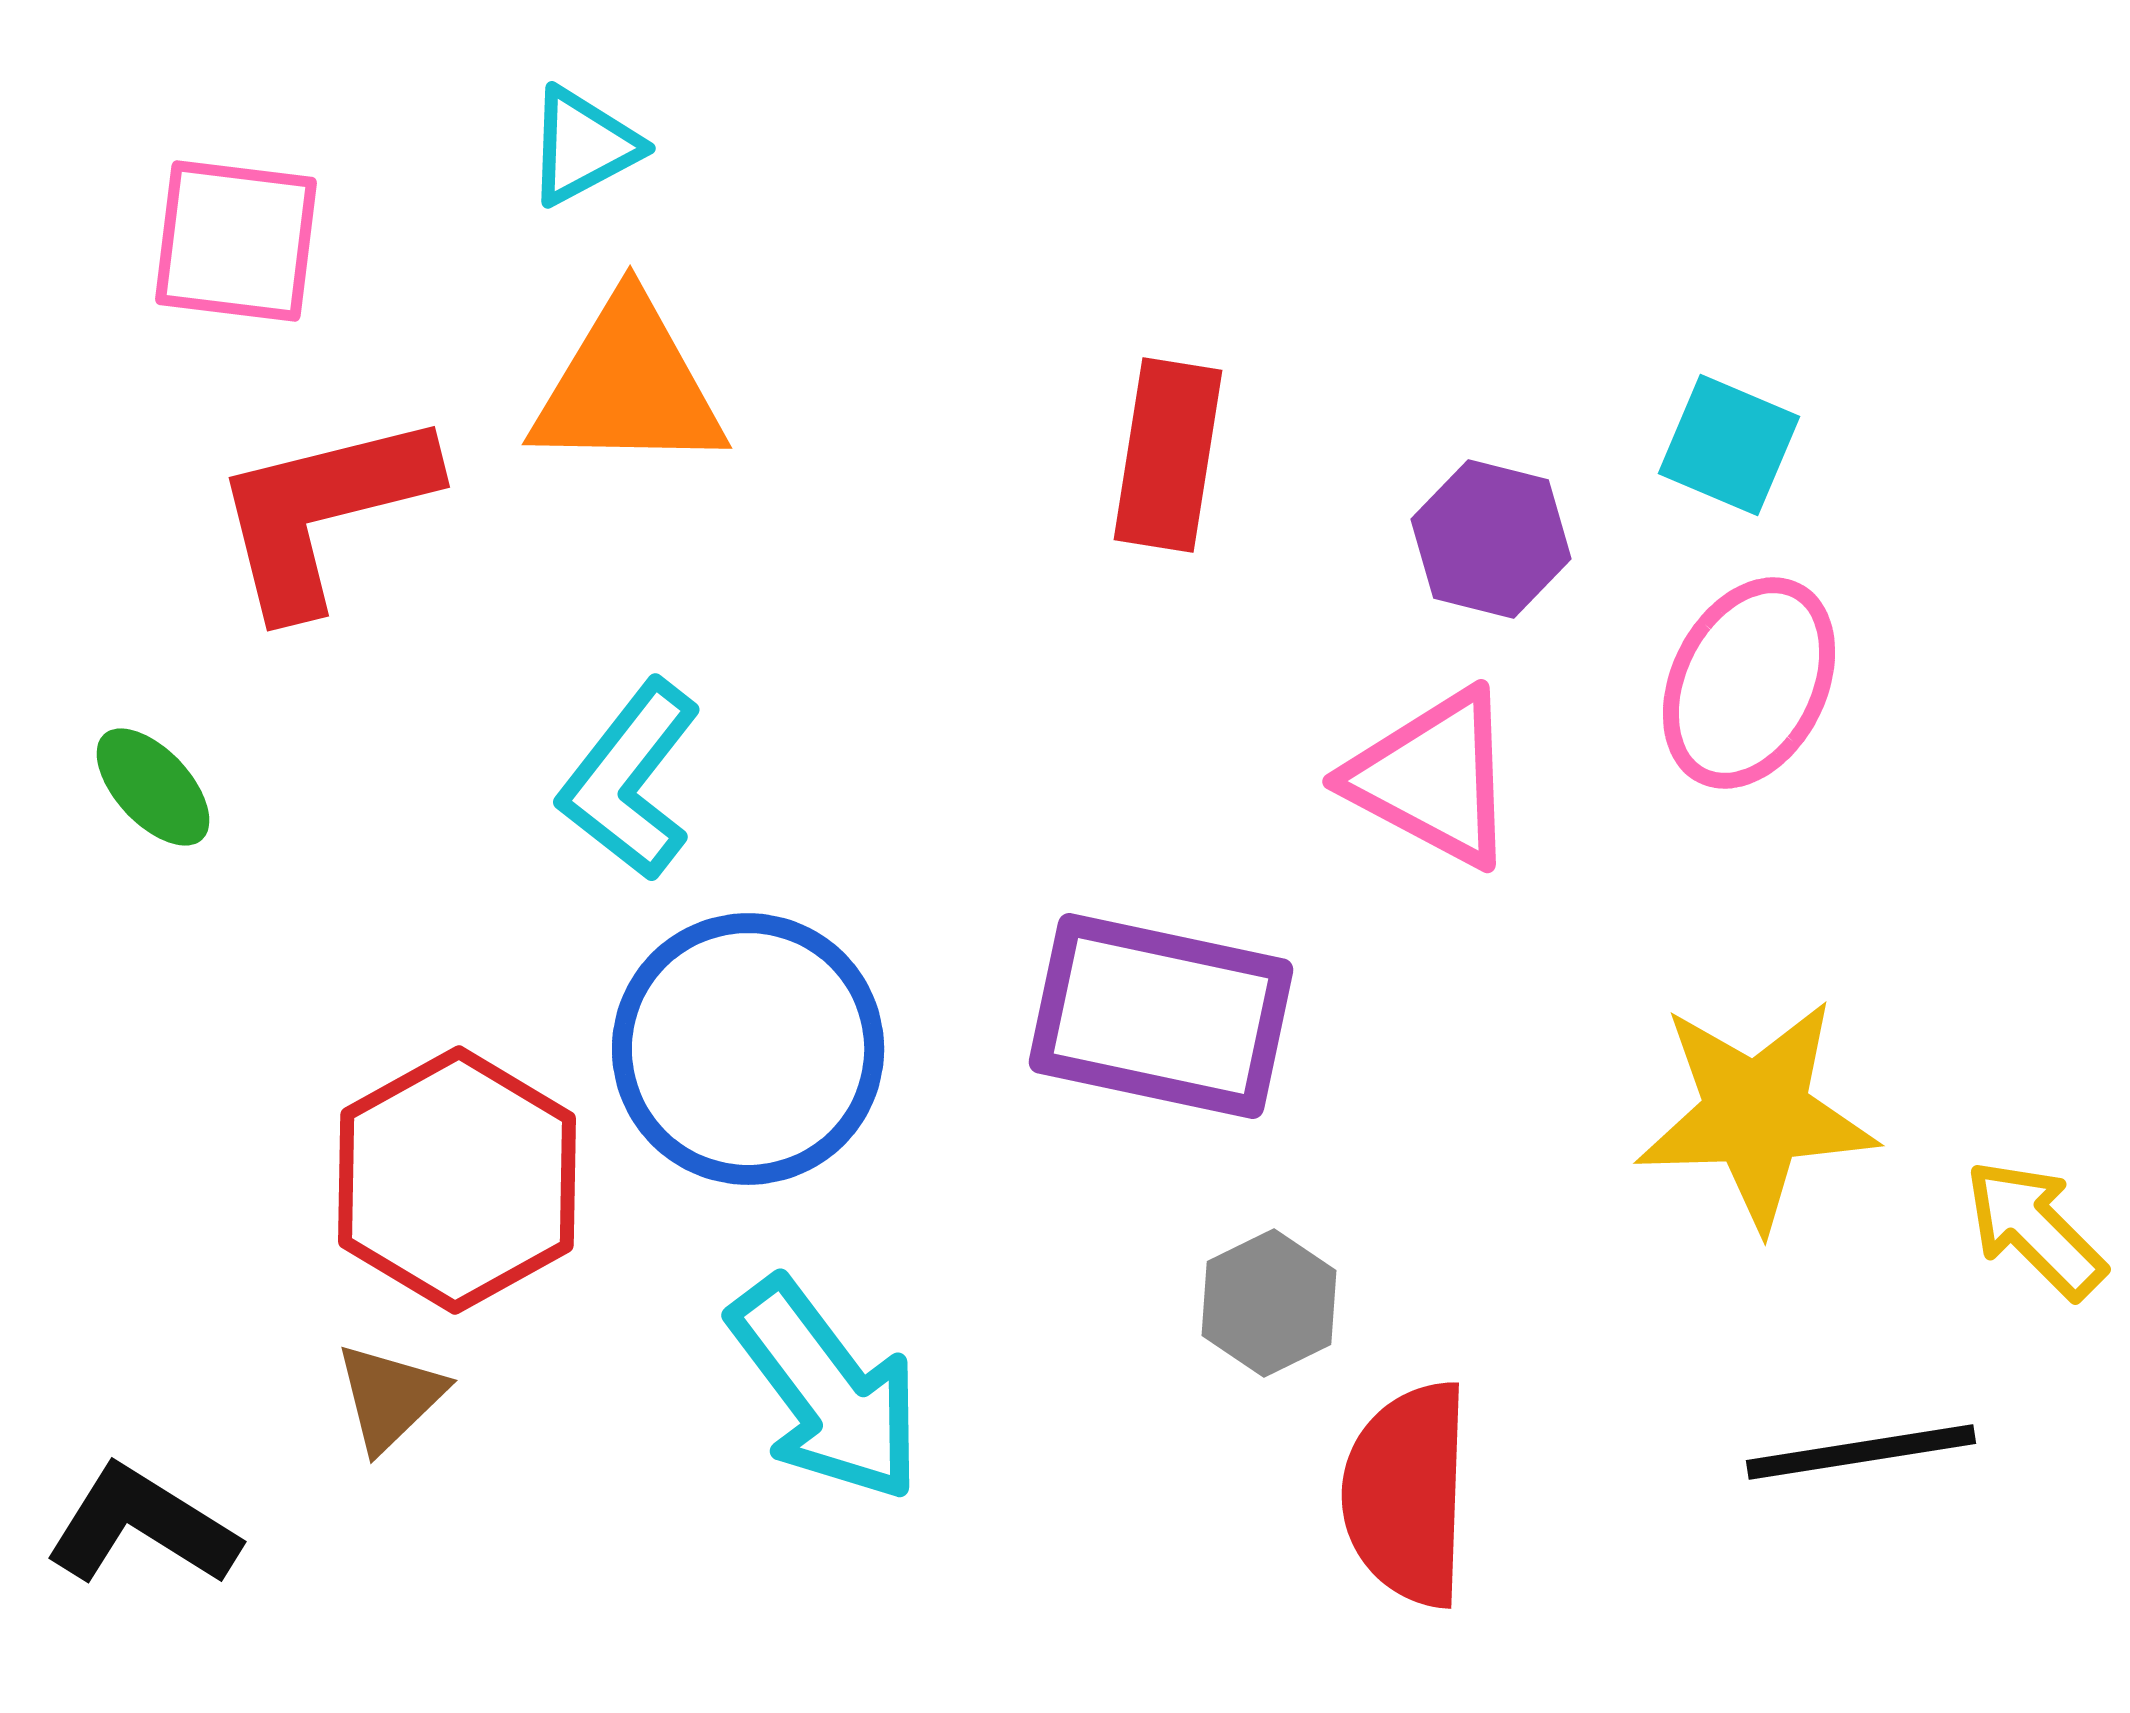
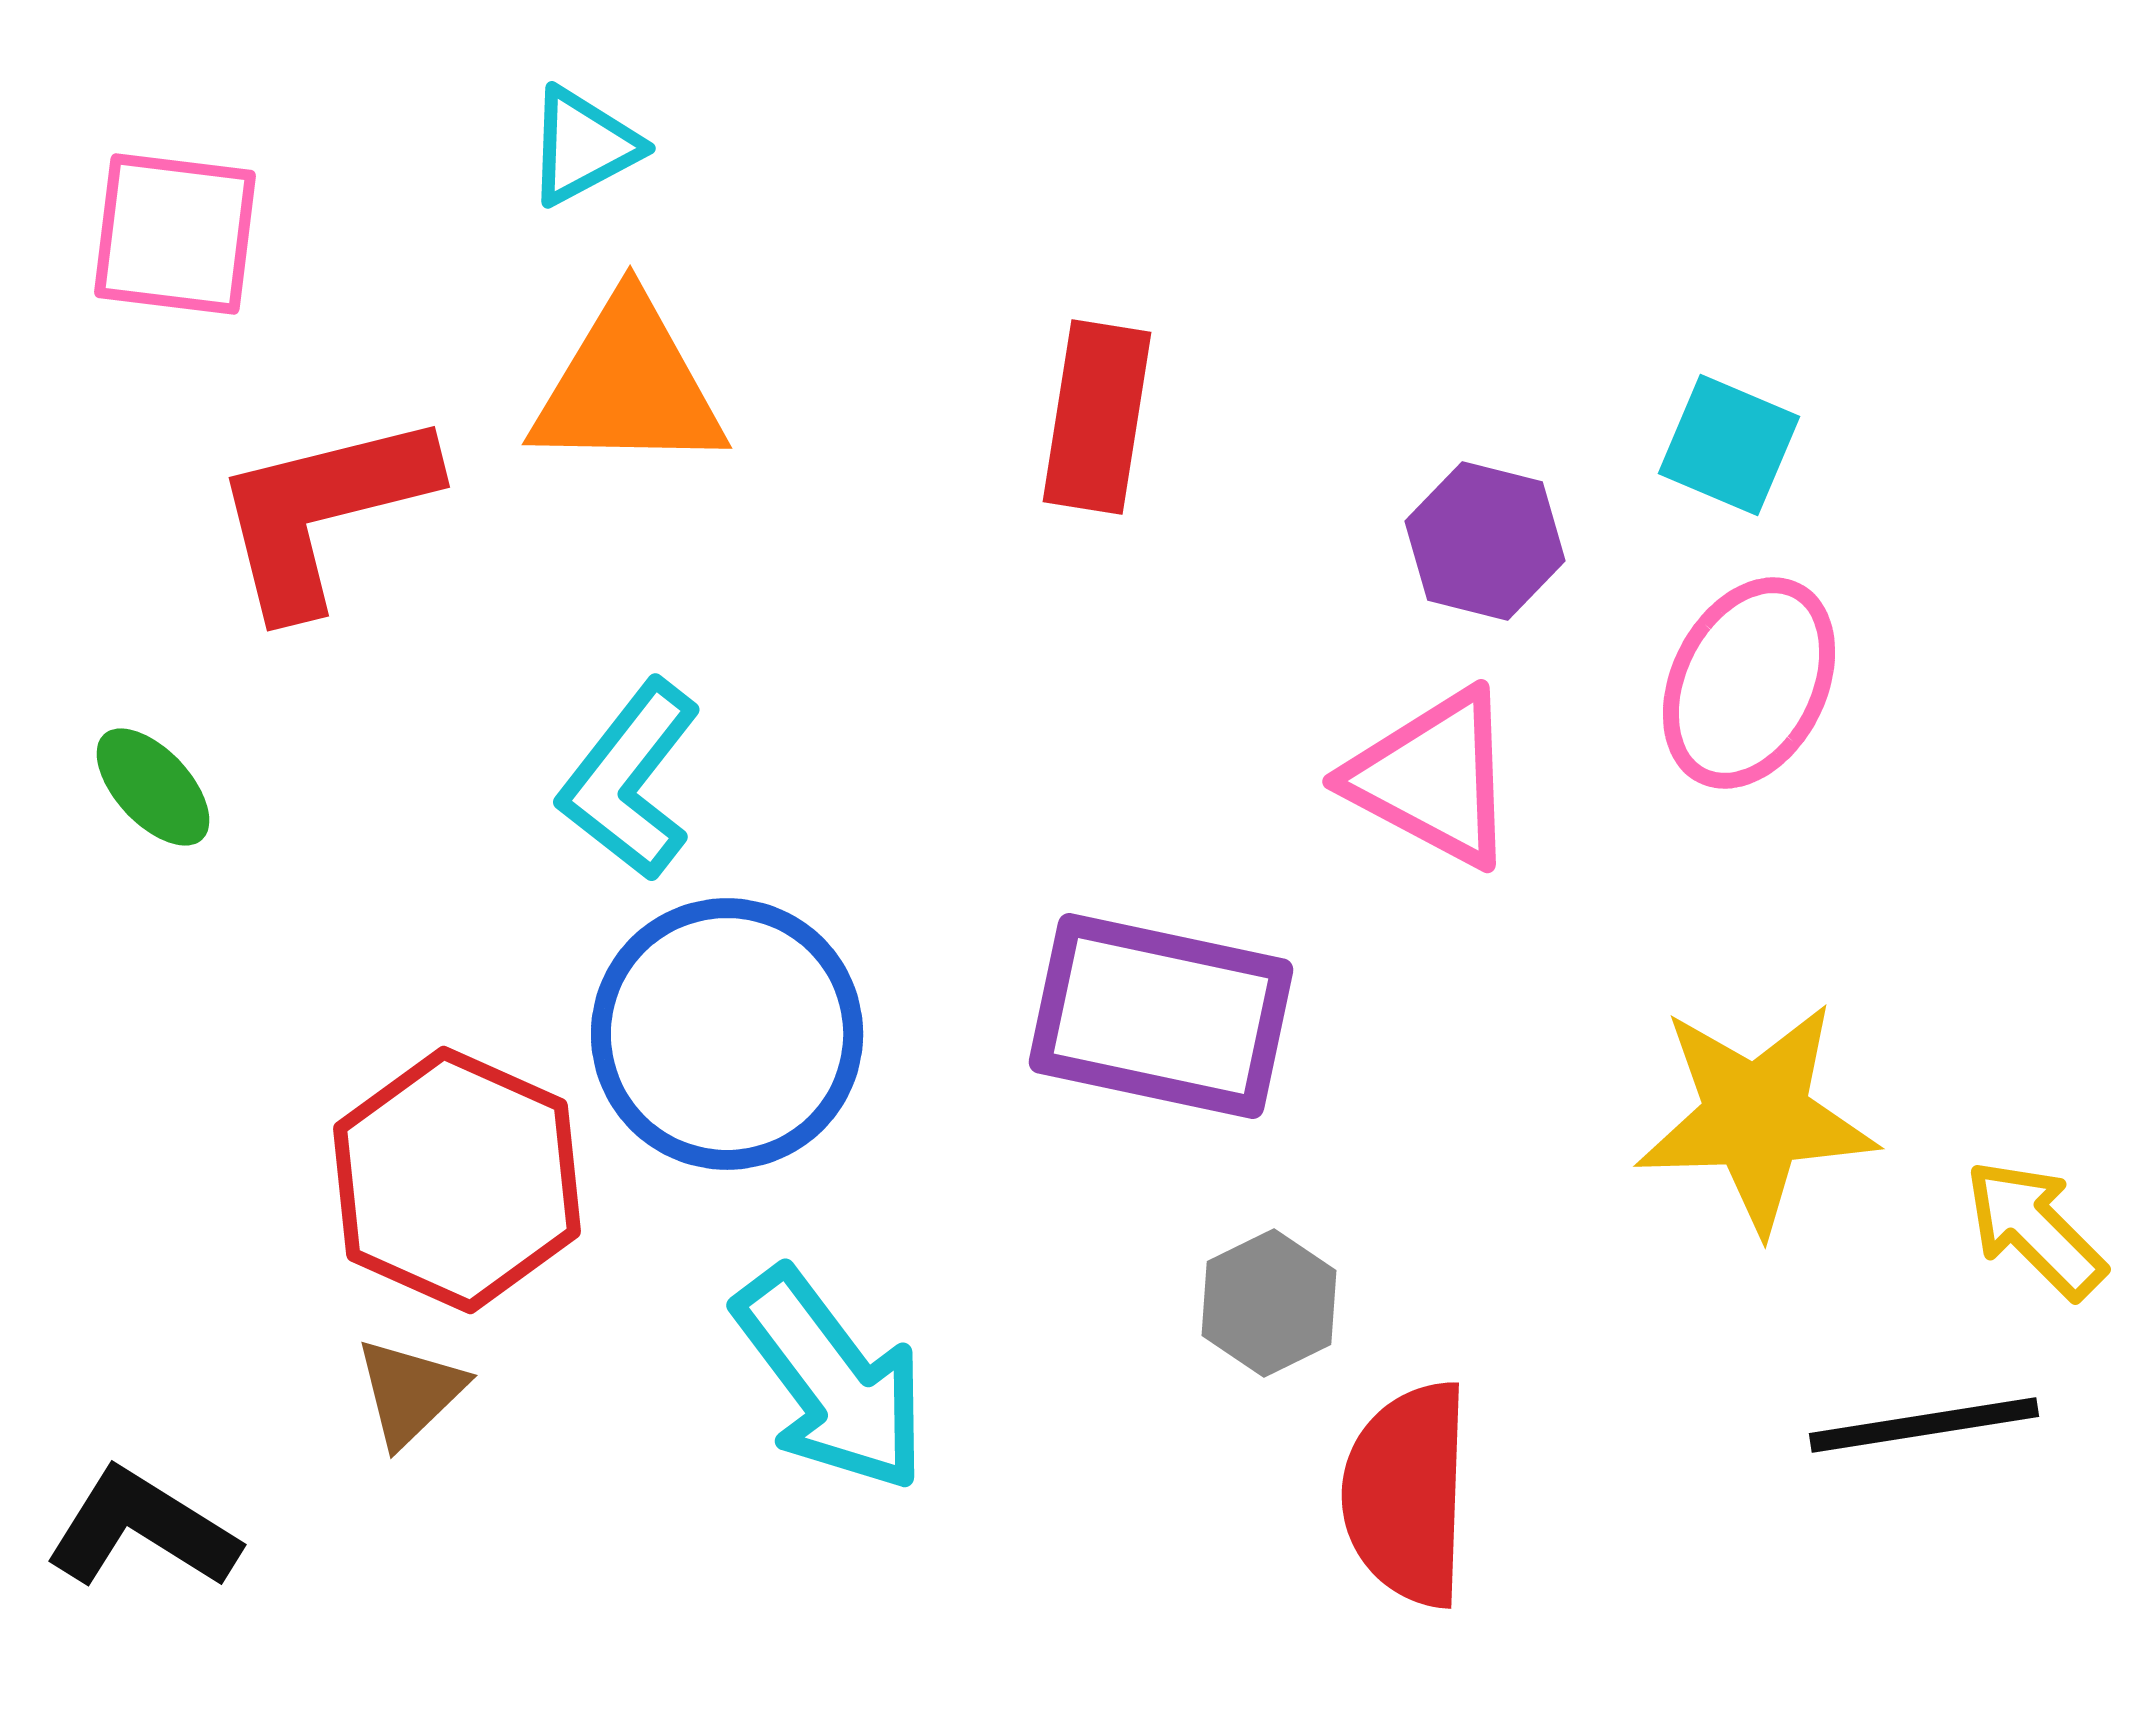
pink square: moved 61 px left, 7 px up
red rectangle: moved 71 px left, 38 px up
purple hexagon: moved 6 px left, 2 px down
blue circle: moved 21 px left, 15 px up
yellow star: moved 3 px down
red hexagon: rotated 7 degrees counterclockwise
cyan arrow: moved 5 px right, 10 px up
brown triangle: moved 20 px right, 5 px up
black line: moved 63 px right, 27 px up
black L-shape: moved 3 px down
